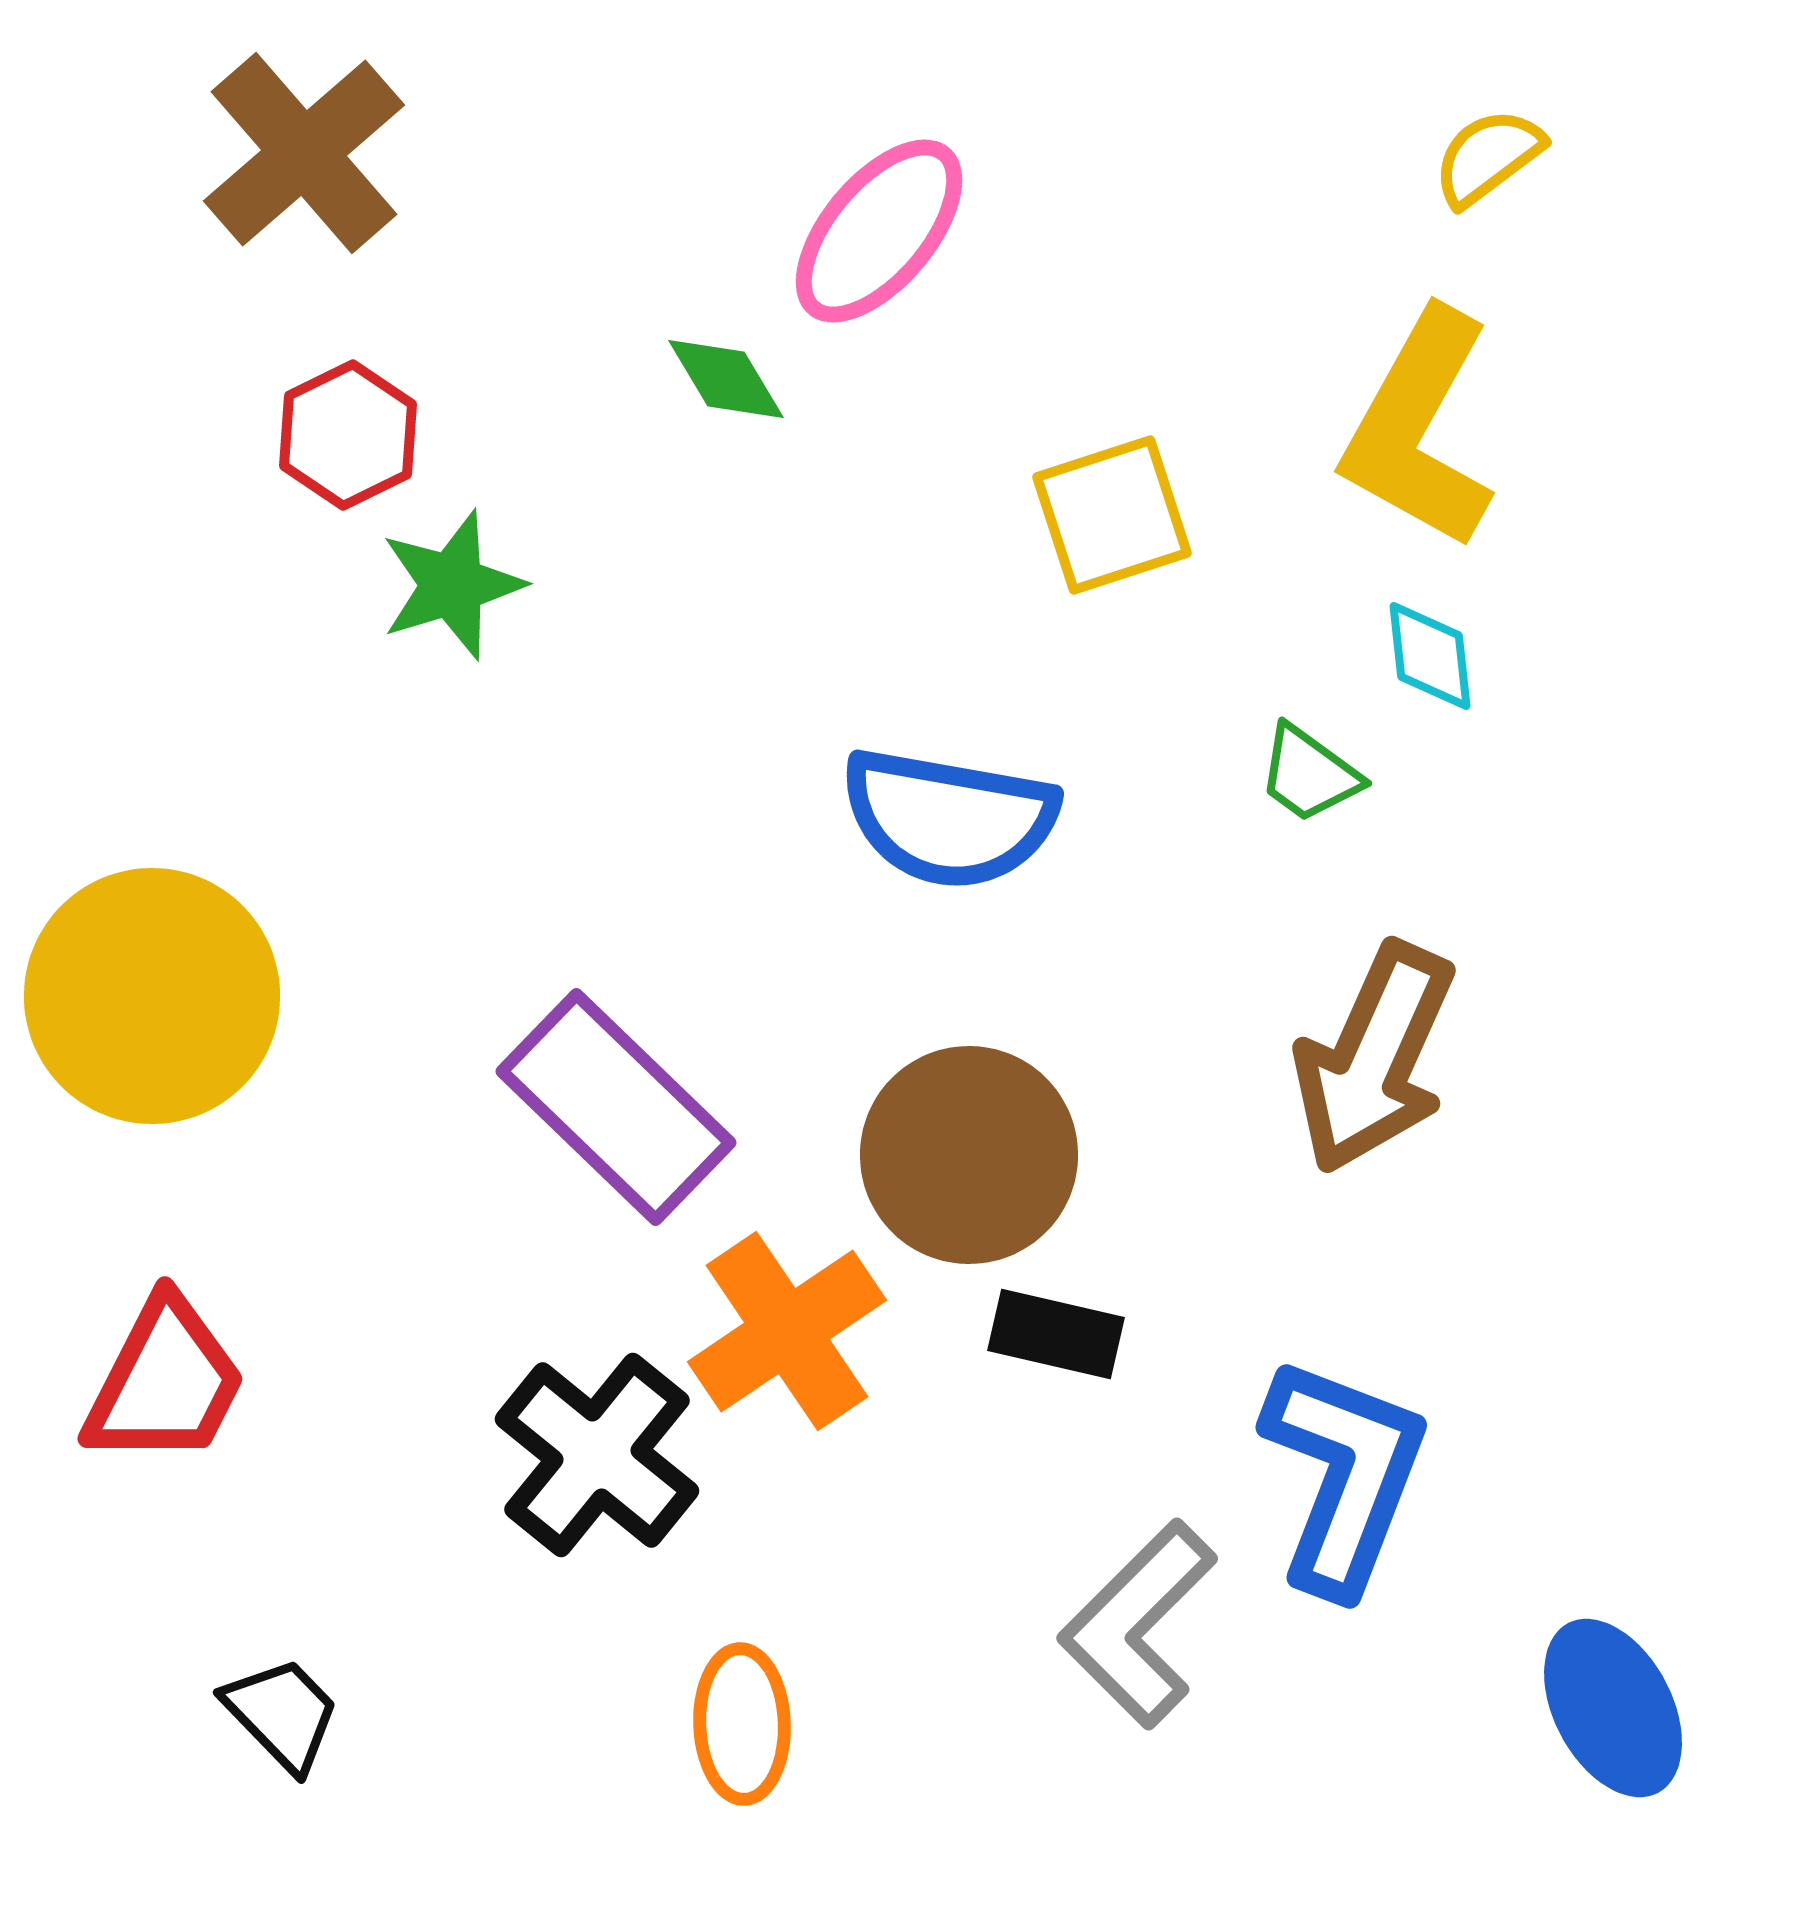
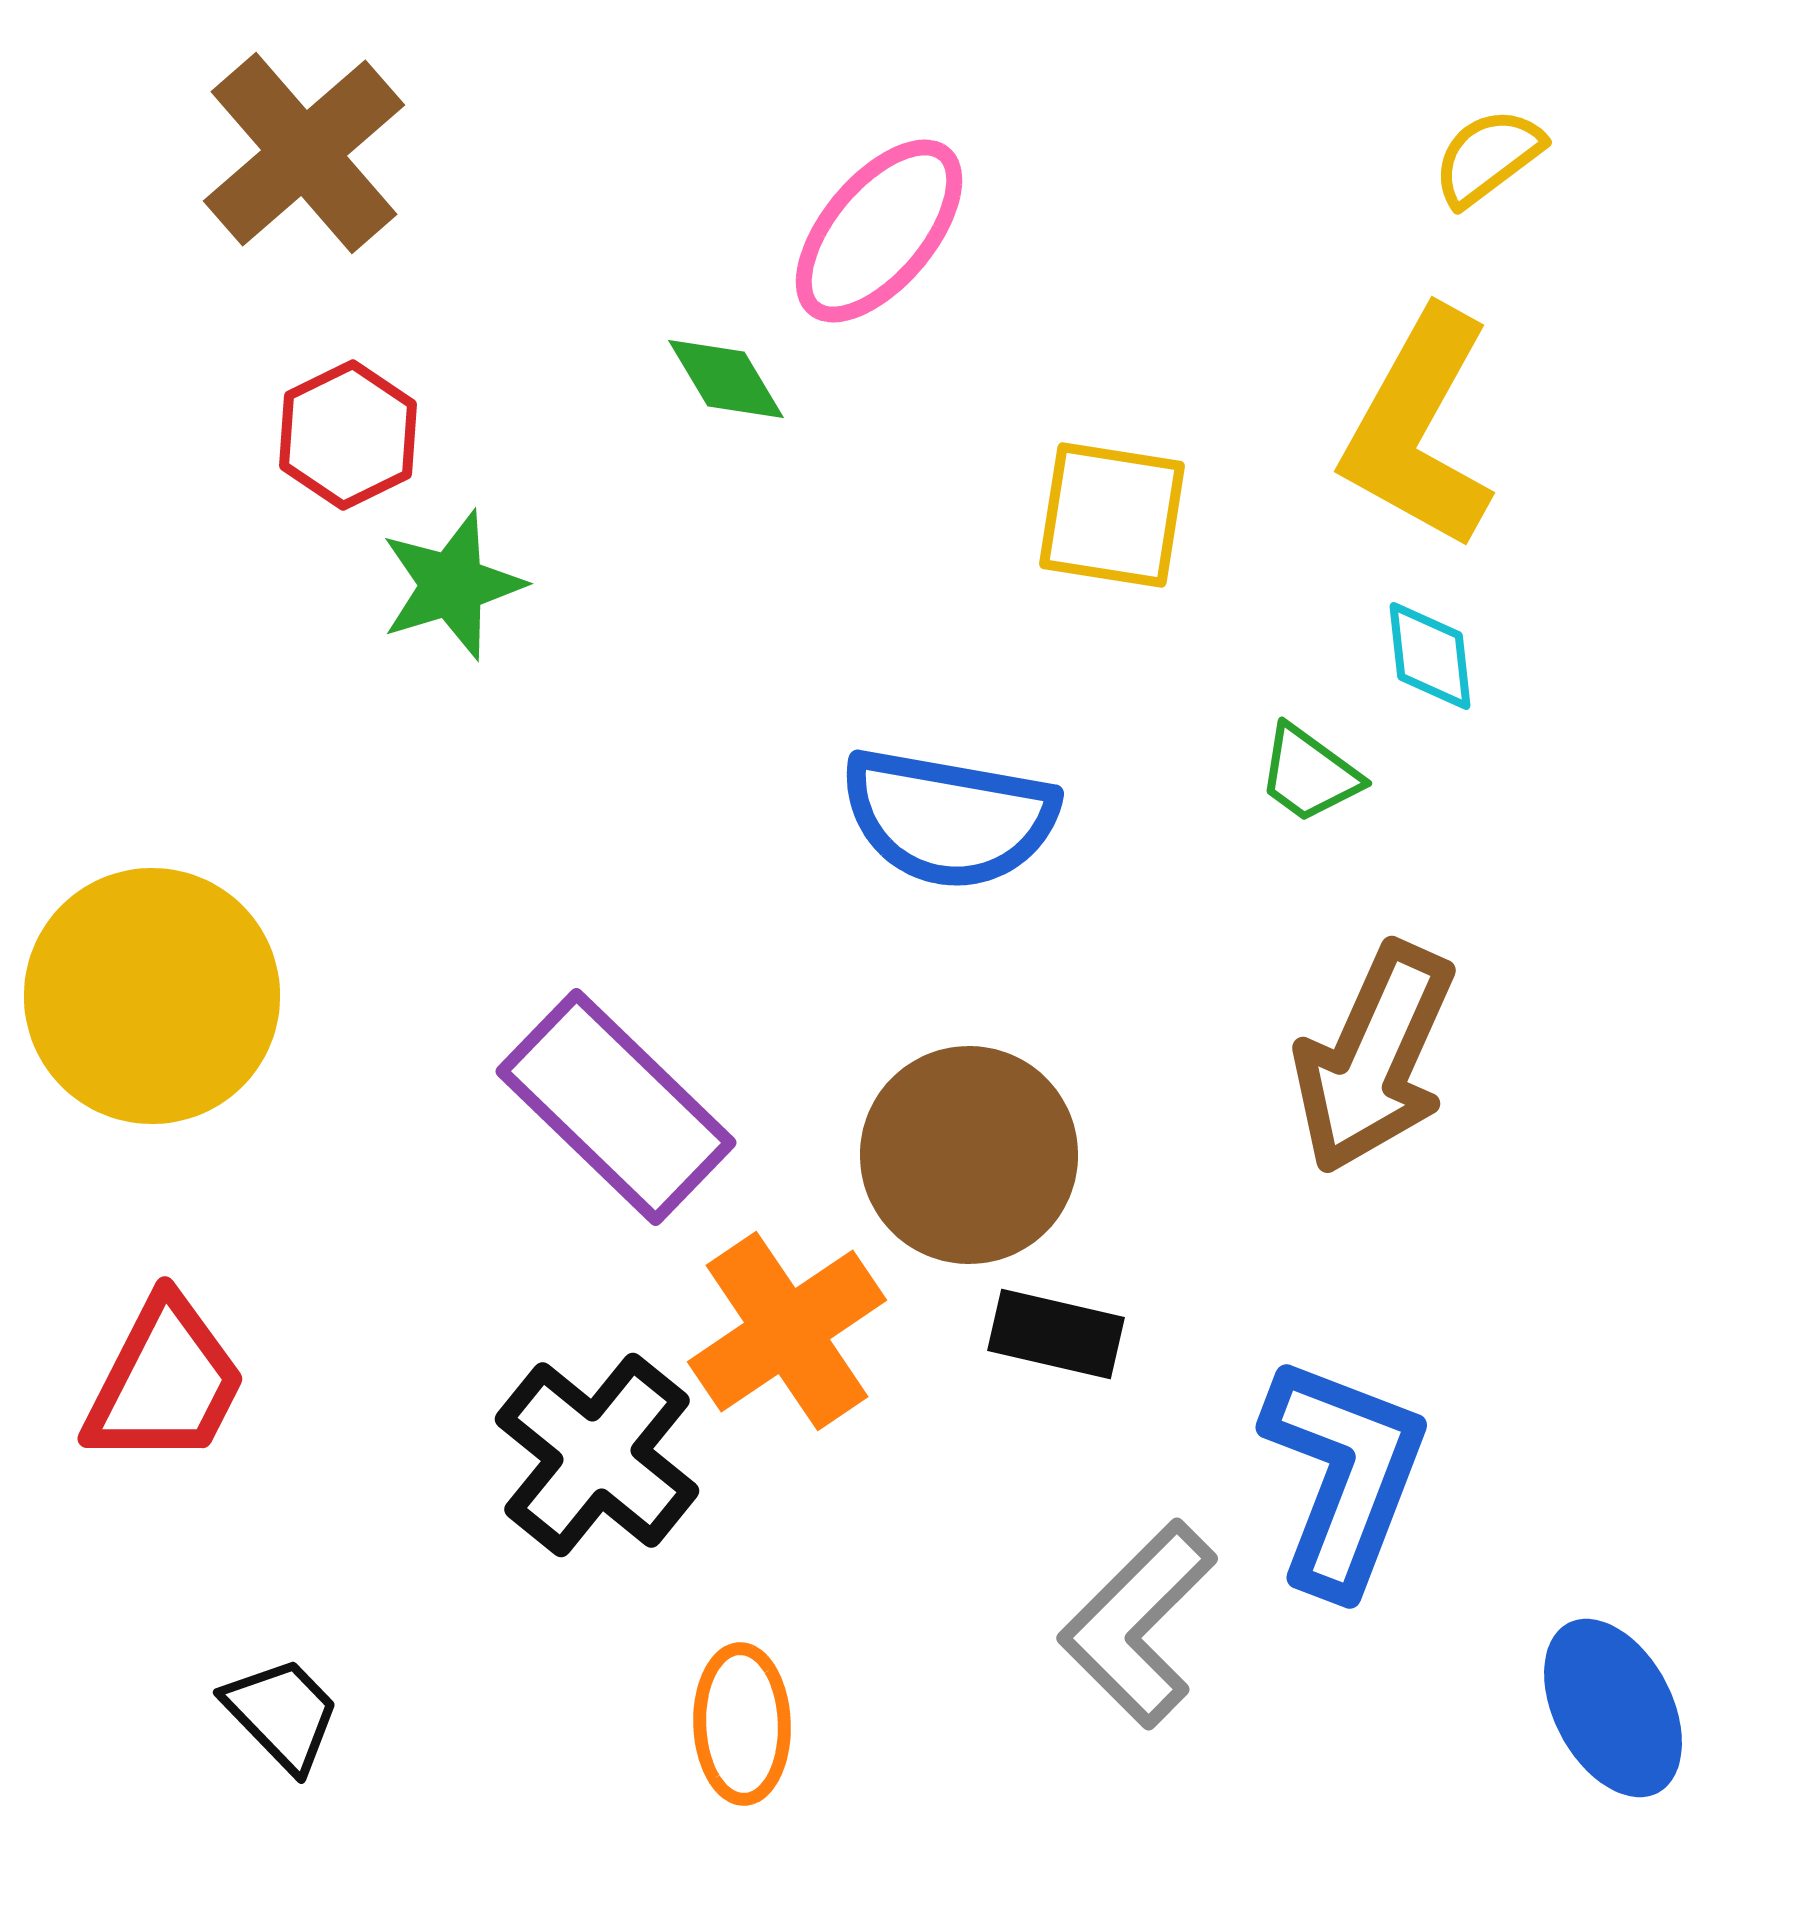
yellow square: rotated 27 degrees clockwise
